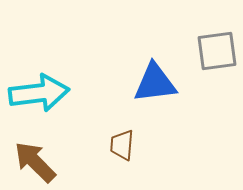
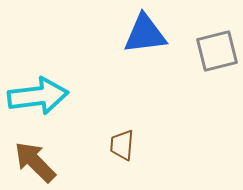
gray square: rotated 6 degrees counterclockwise
blue triangle: moved 10 px left, 49 px up
cyan arrow: moved 1 px left, 3 px down
